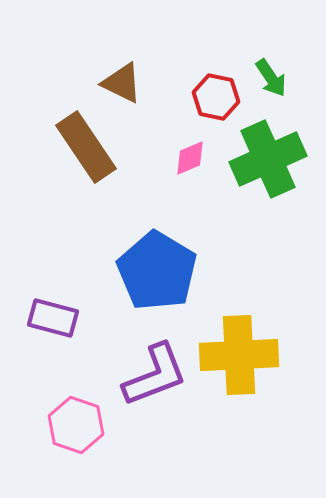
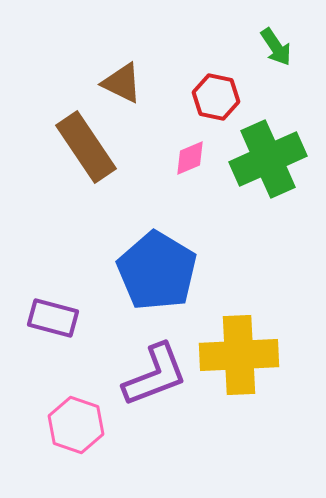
green arrow: moved 5 px right, 31 px up
